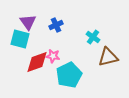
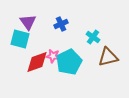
blue cross: moved 5 px right, 1 px up
cyan pentagon: moved 13 px up
